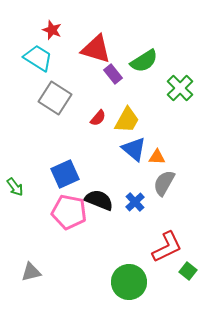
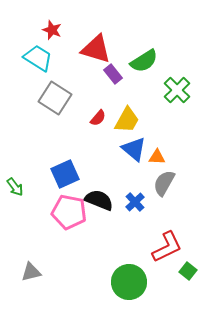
green cross: moved 3 px left, 2 px down
